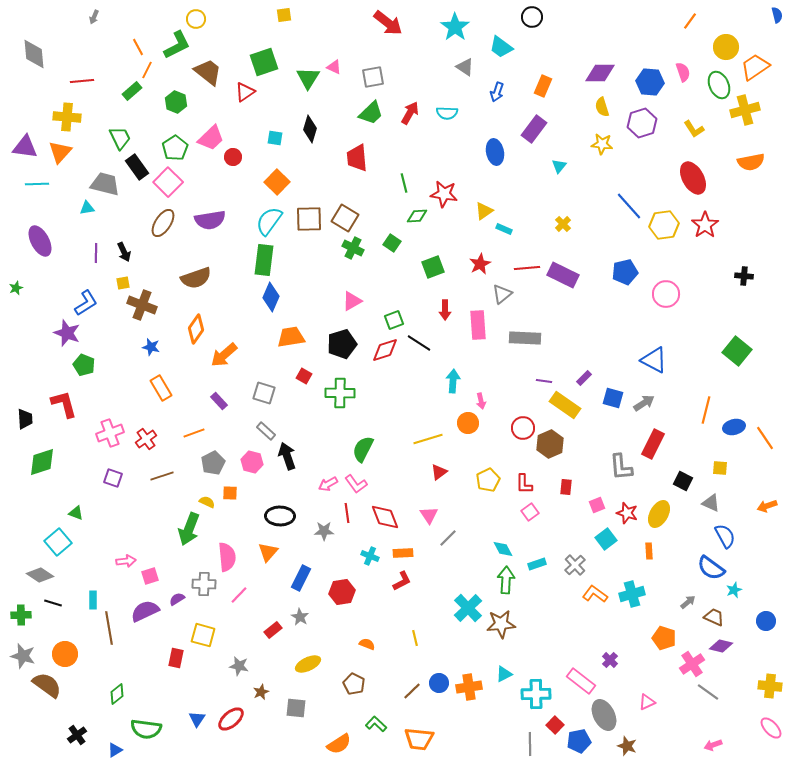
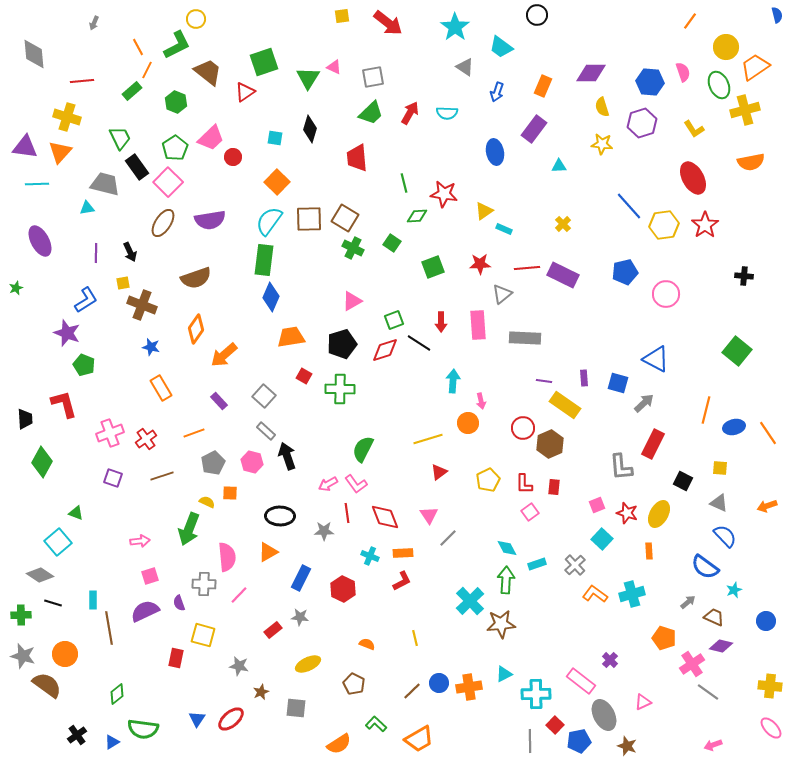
yellow square at (284, 15): moved 58 px right, 1 px down
gray arrow at (94, 17): moved 6 px down
black circle at (532, 17): moved 5 px right, 2 px up
purple diamond at (600, 73): moved 9 px left
yellow cross at (67, 117): rotated 12 degrees clockwise
cyan triangle at (559, 166): rotated 49 degrees clockwise
black arrow at (124, 252): moved 6 px right
red star at (480, 264): rotated 25 degrees clockwise
blue L-shape at (86, 303): moved 3 px up
red arrow at (445, 310): moved 4 px left, 12 px down
blue triangle at (654, 360): moved 2 px right, 1 px up
purple rectangle at (584, 378): rotated 49 degrees counterclockwise
gray square at (264, 393): moved 3 px down; rotated 25 degrees clockwise
green cross at (340, 393): moved 4 px up
blue square at (613, 398): moved 5 px right, 15 px up
gray arrow at (644, 403): rotated 10 degrees counterclockwise
orange line at (765, 438): moved 3 px right, 5 px up
green diamond at (42, 462): rotated 44 degrees counterclockwise
red rectangle at (566, 487): moved 12 px left
gray triangle at (711, 503): moved 8 px right
blue semicircle at (725, 536): rotated 15 degrees counterclockwise
cyan square at (606, 539): moved 4 px left; rotated 10 degrees counterclockwise
cyan diamond at (503, 549): moved 4 px right, 1 px up
orange triangle at (268, 552): rotated 20 degrees clockwise
pink arrow at (126, 561): moved 14 px right, 20 px up
blue semicircle at (711, 568): moved 6 px left, 1 px up
red hexagon at (342, 592): moved 1 px right, 3 px up; rotated 25 degrees counterclockwise
purple semicircle at (177, 599): moved 2 px right, 4 px down; rotated 77 degrees counterclockwise
cyan cross at (468, 608): moved 2 px right, 7 px up
gray star at (300, 617): rotated 24 degrees counterclockwise
pink triangle at (647, 702): moved 4 px left
green semicircle at (146, 729): moved 3 px left
orange trapezoid at (419, 739): rotated 36 degrees counterclockwise
gray line at (530, 744): moved 3 px up
blue triangle at (115, 750): moved 3 px left, 8 px up
